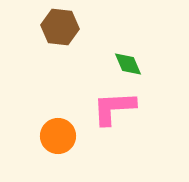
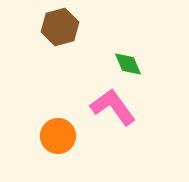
brown hexagon: rotated 21 degrees counterclockwise
pink L-shape: moved 1 px left, 1 px up; rotated 57 degrees clockwise
